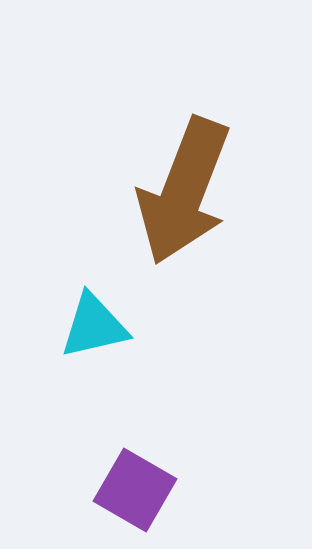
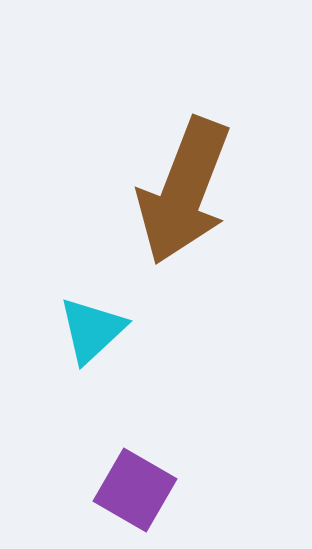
cyan triangle: moved 2 px left, 4 px down; rotated 30 degrees counterclockwise
